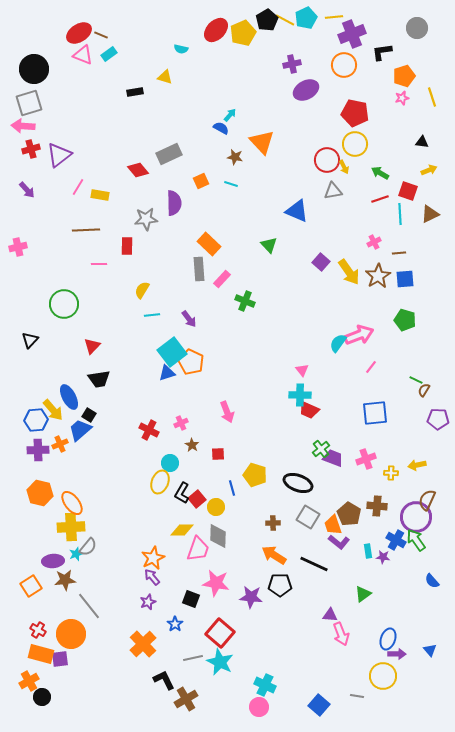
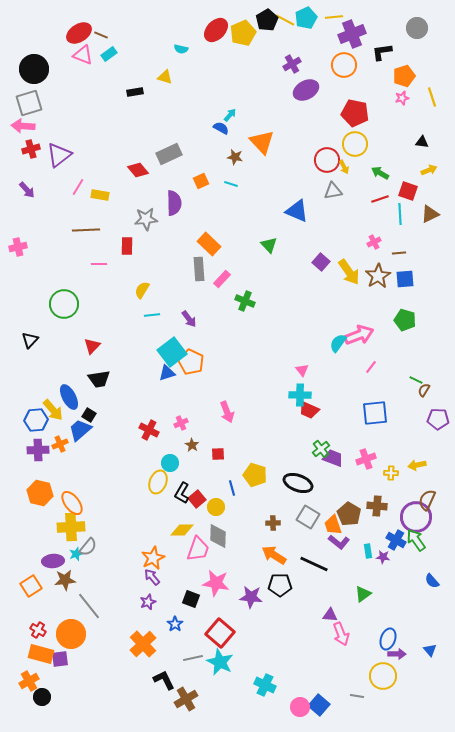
purple cross at (292, 64): rotated 18 degrees counterclockwise
yellow ellipse at (160, 482): moved 2 px left
pink circle at (259, 707): moved 41 px right
